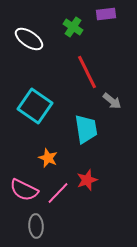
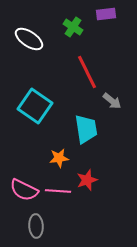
orange star: moved 11 px right; rotated 30 degrees counterclockwise
pink line: moved 2 px up; rotated 50 degrees clockwise
